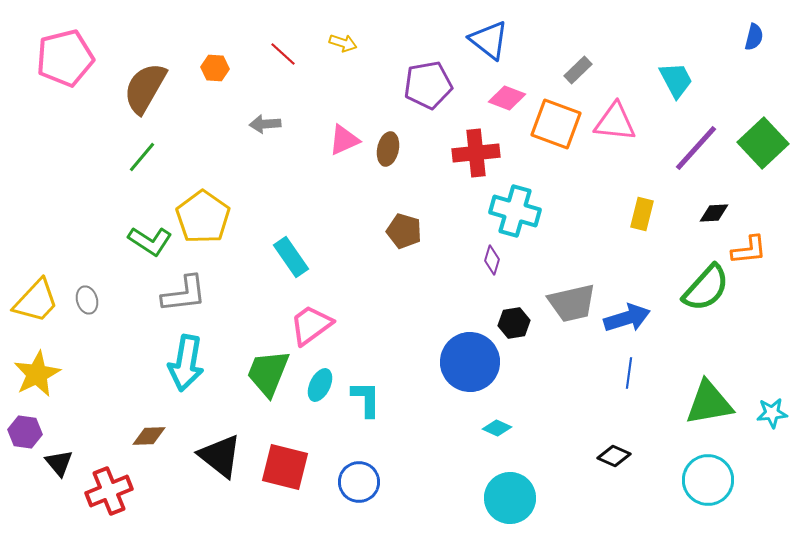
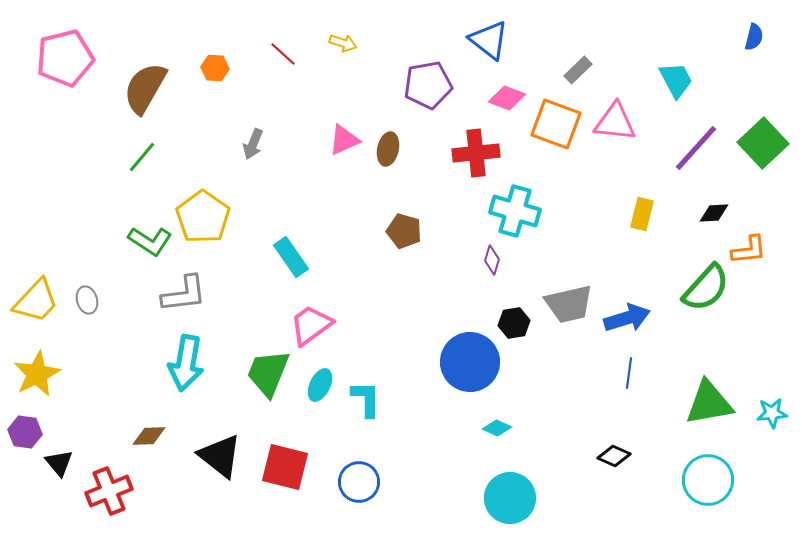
gray arrow at (265, 124): moved 12 px left, 20 px down; rotated 64 degrees counterclockwise
gray trapezoid at (572, 303): moved 3 px left, 1 px down
